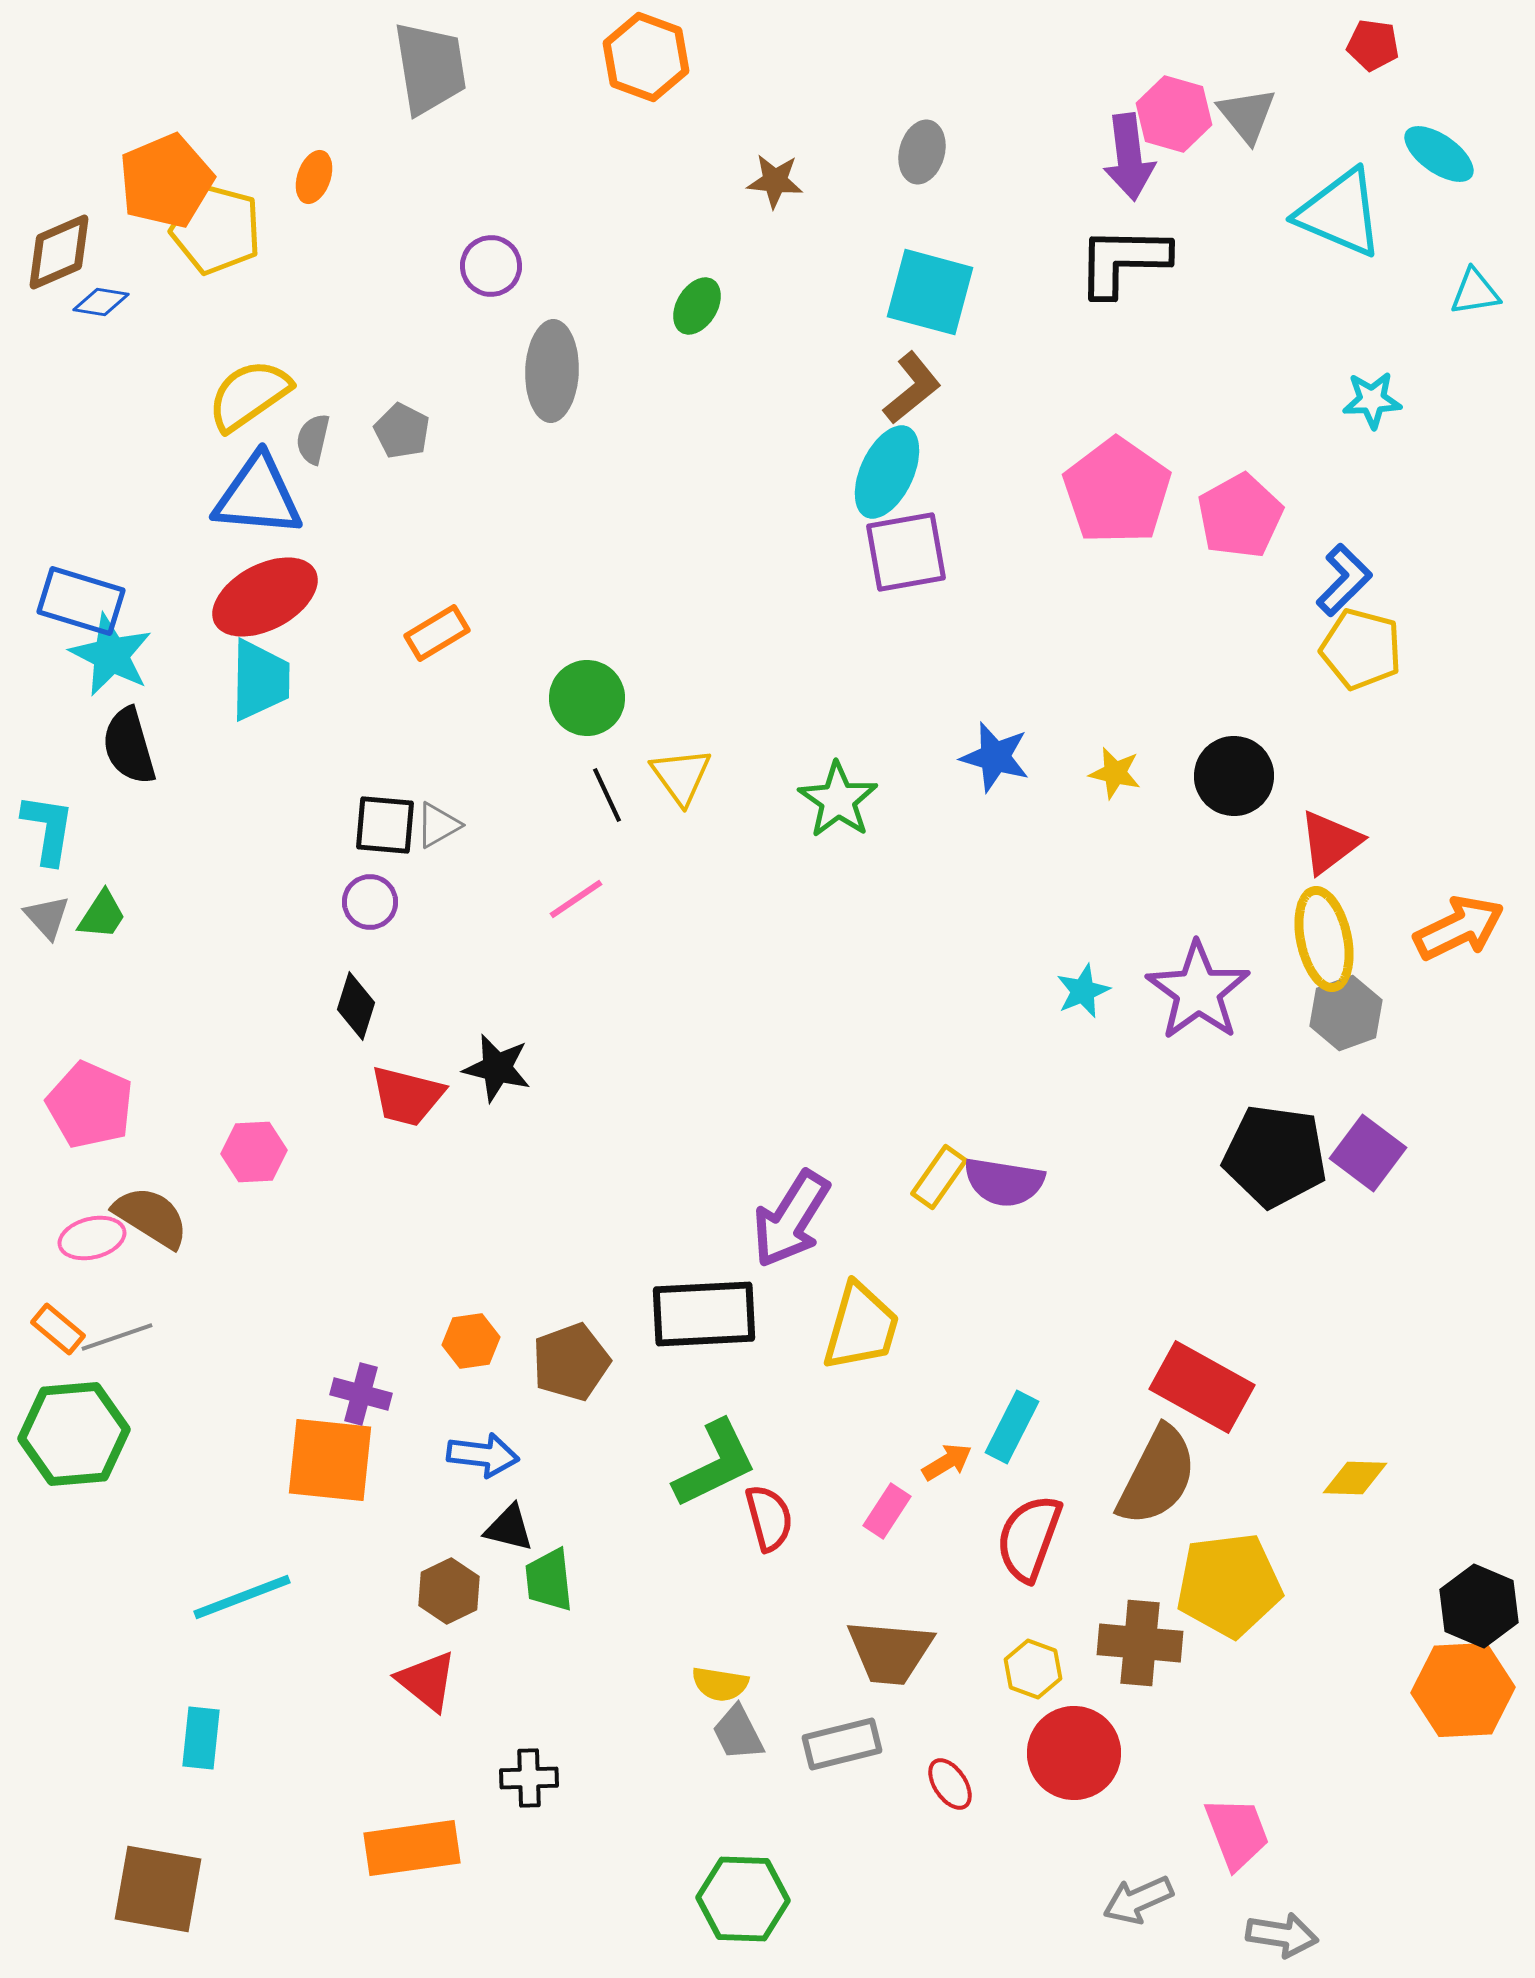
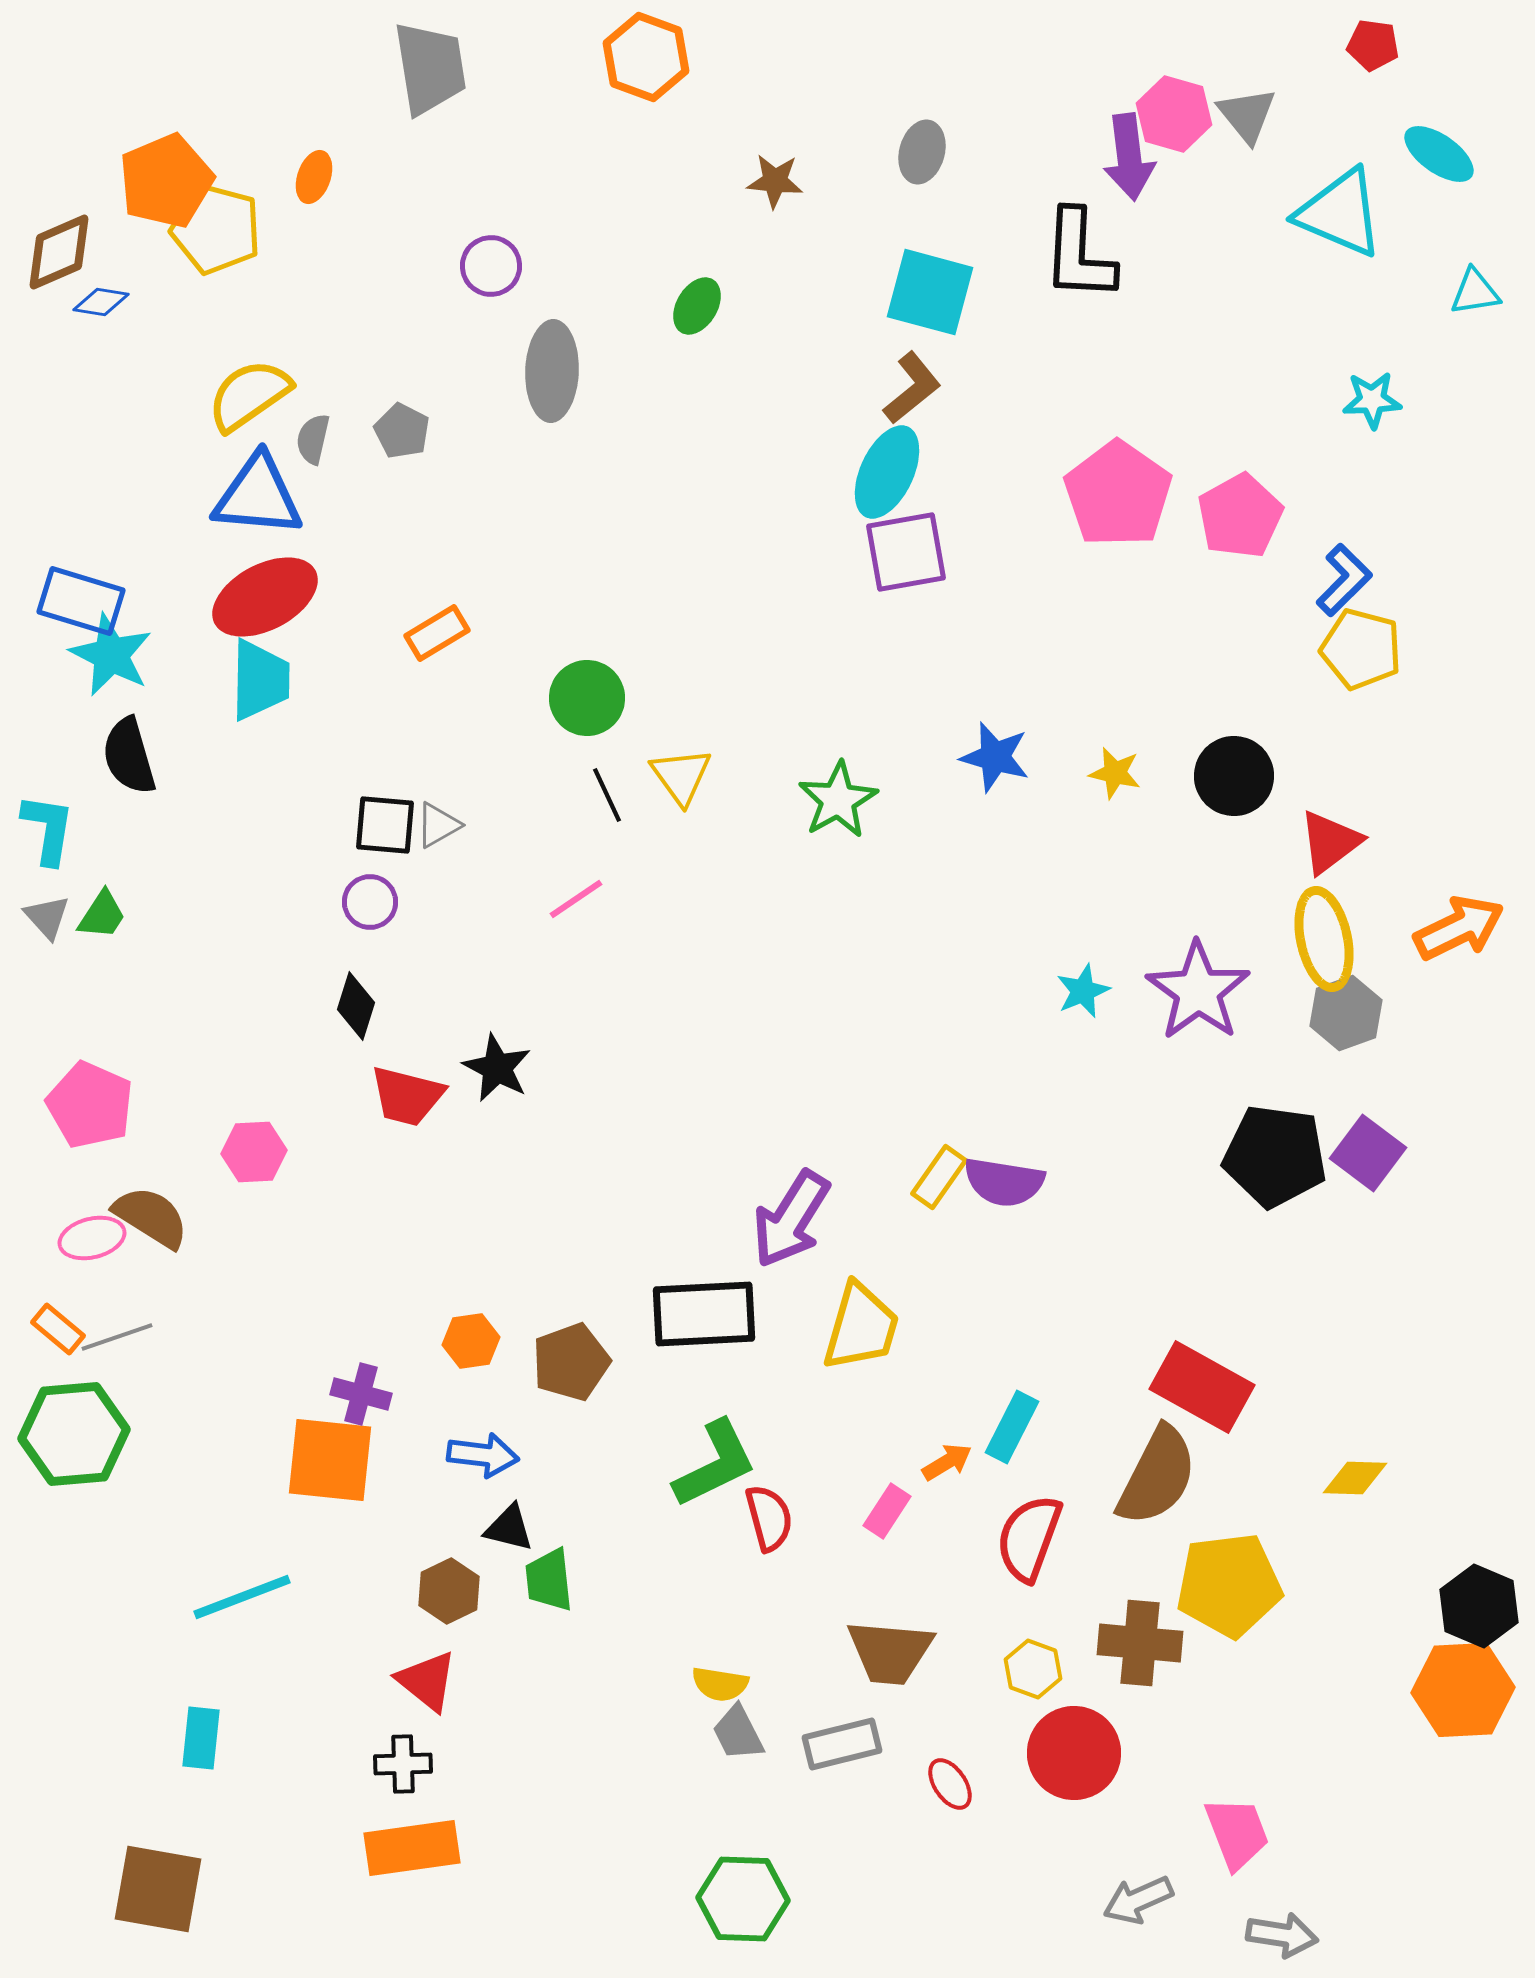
black L-shape at (1123, 261): moved 44 px left, 6 px up; rotated 88 degrees counterclockwise
pink pentagon at (1117, 491): moved 1 px right, 3 px down
black semicircle at (129, 746): moved 10 px down
green star at (838, 800): rotated 8 degrees clockwise
black star at (497, 1068): rotated 14 degrees clockwise
black cross at (529, 1778): moved 126 px left, 14 px up
